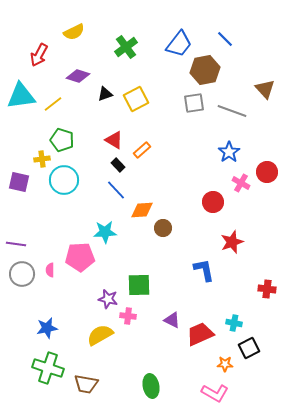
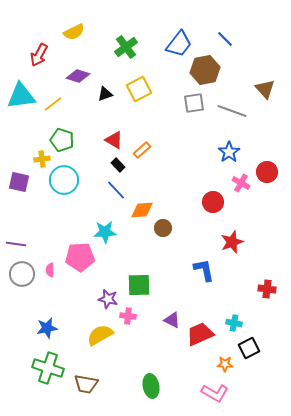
yellow square at (136, 99): moved 3 px right, 10 px up
